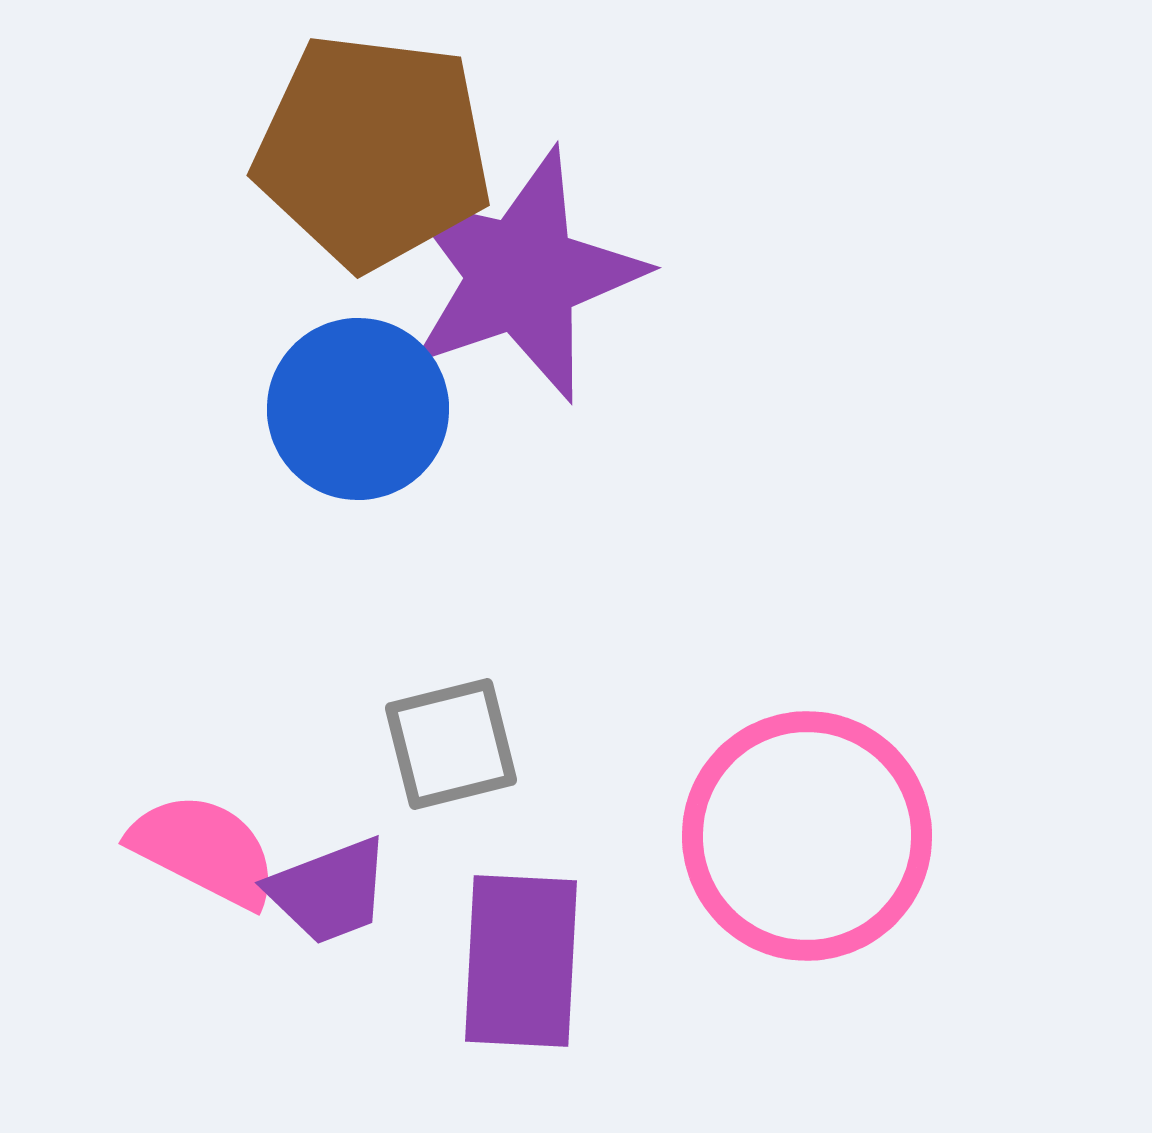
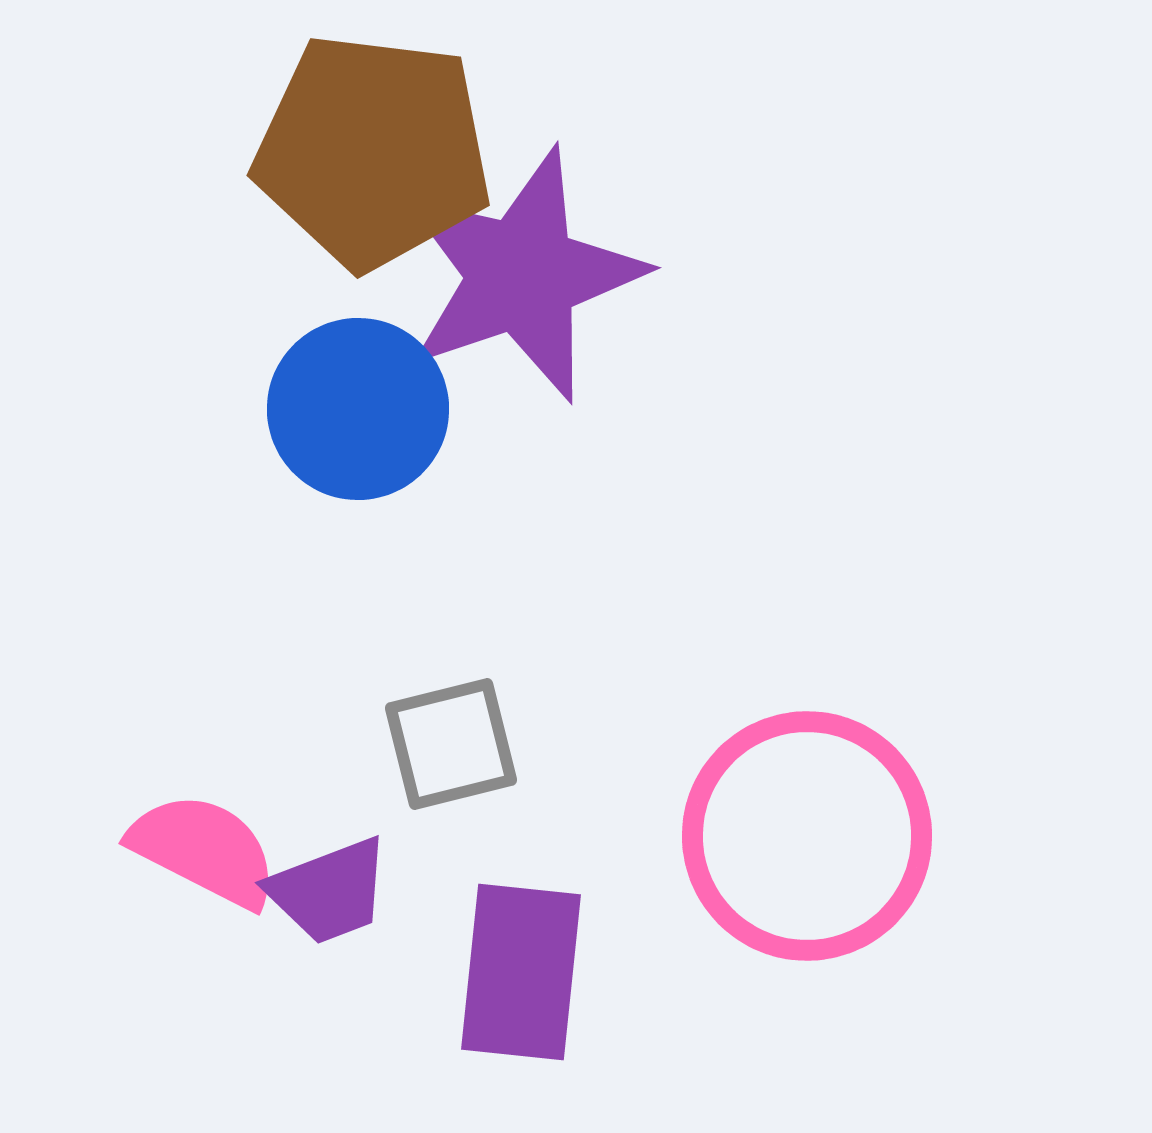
purple rectangle: moved 11 px down; rotated 3 degrees clockwise
